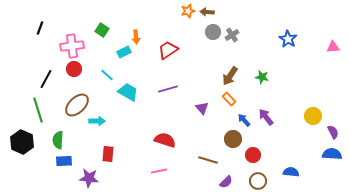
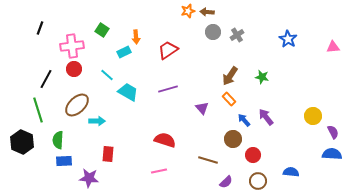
gray cross at (232, 35): moved 5 px right
